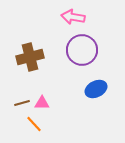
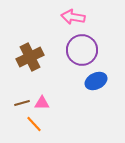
brown cross: rotated 12 degrees counterclockwise
blue ellipse: moved 8 px up
